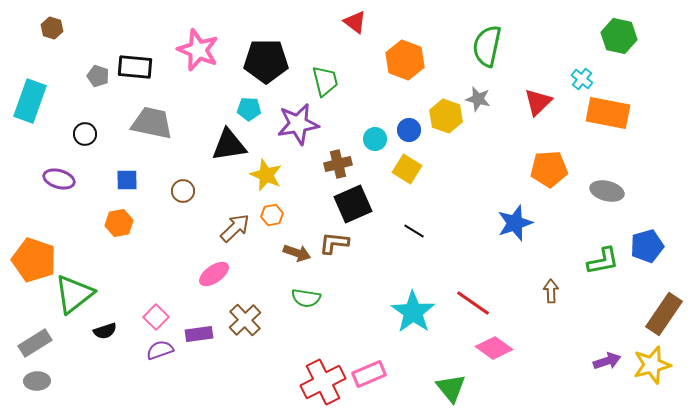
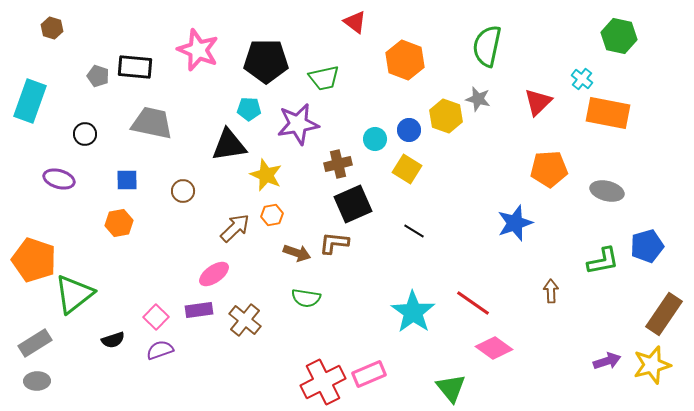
green trapezoid at (325, 81): moved 1 px left, 3 px up; rotated 92 degrees clockwise
brown cross at (245, 320): rotated 8 degrees counterclockwise
black semicircle at (105, 331): moved 8 px right, 9 px down
purple rectangle at (199, 334): moved 24 px up
